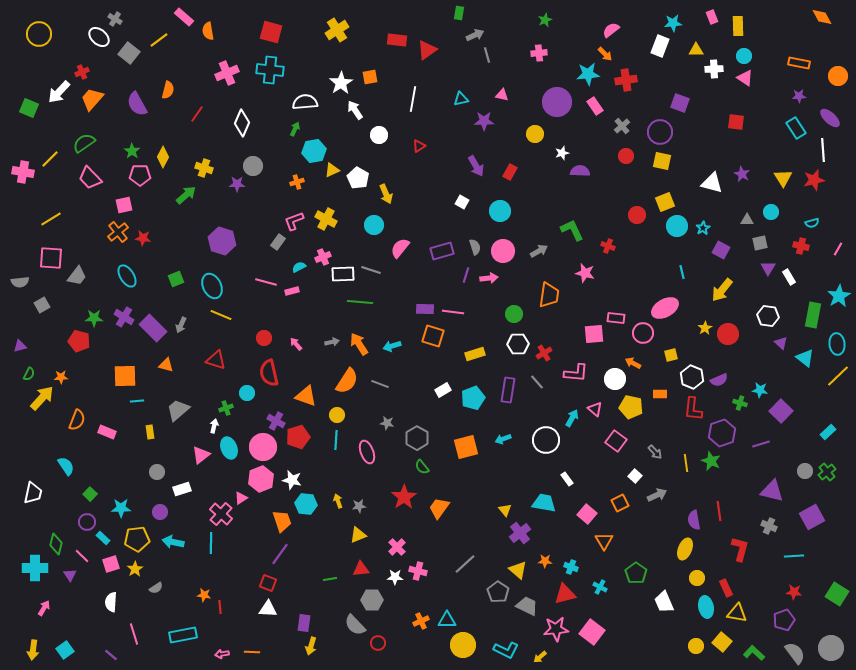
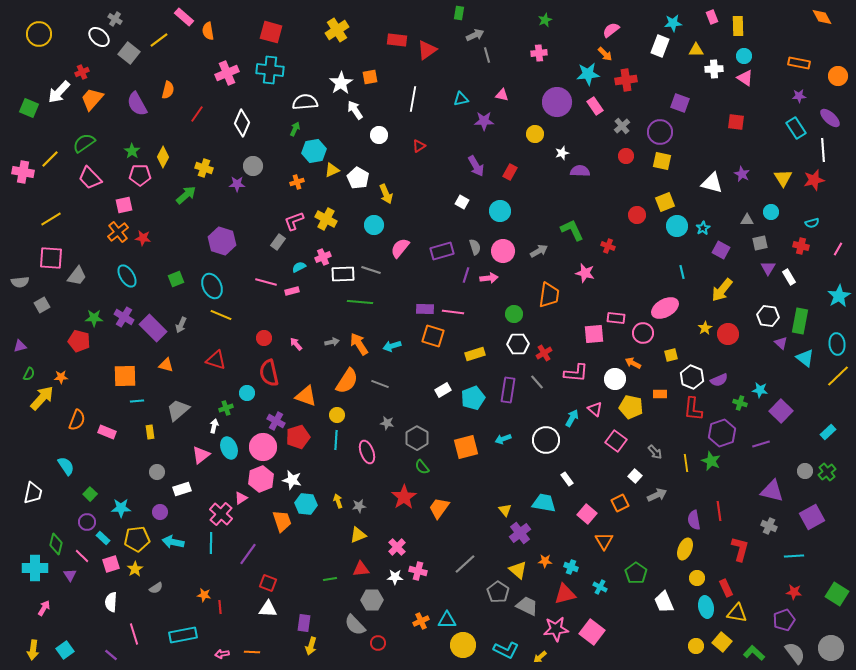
green rectangle at (813, 315): moved 13 px left, 6 px down
purple line at (280, 554): moved 32 px left
